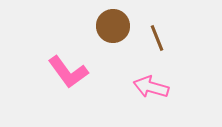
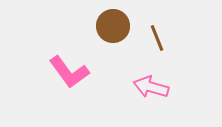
pink L-shape: moved 1 px right
